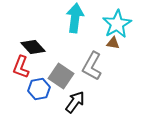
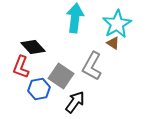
brown triangle: rotated 24 degrees clockwise
